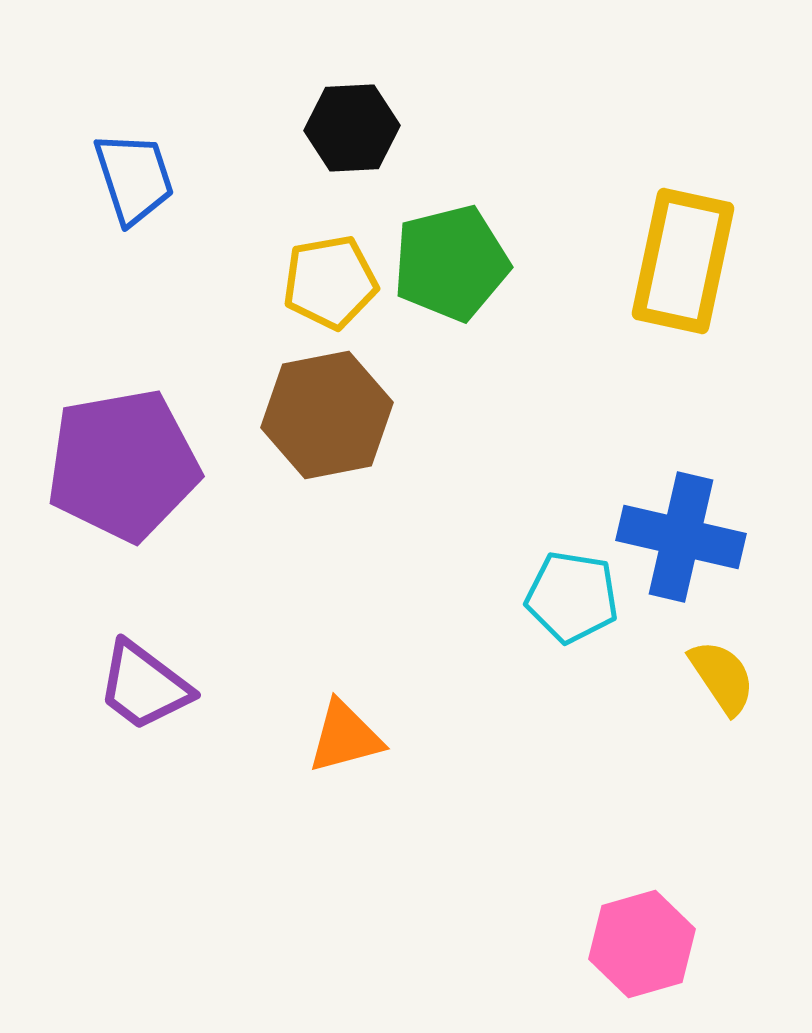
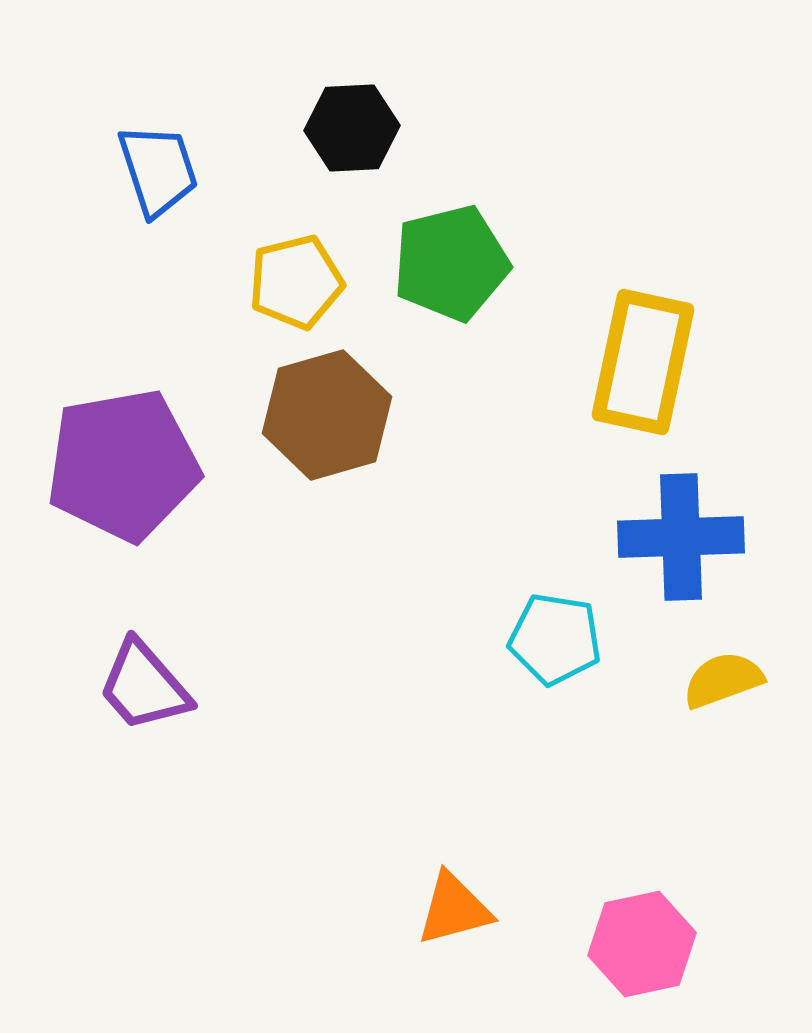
blue trapezoid: moved 24 px right, 8 px up
yellow rectangle: moved 40 px left, 101 px down
yellow pentagon: moved 34 px left; rotated 4 degrees counterclockwise
brown hexagon: rotated 5 degrees counterclockwise
blue cross: rotated 15 degrees counterclockwise
cyan pentagon: moved 17 px left, 42 px down
yellow semicircle: moved 1 px right, 3 px down; rotated 76 degrees counterclockwise
purple trapezoid: rotated 12 degrees clockwise
orange triangle: moved 109 px right, 172 px down
pink hexagon: rotated 4 degrees clockwise
